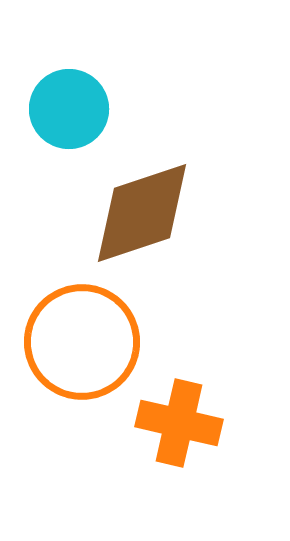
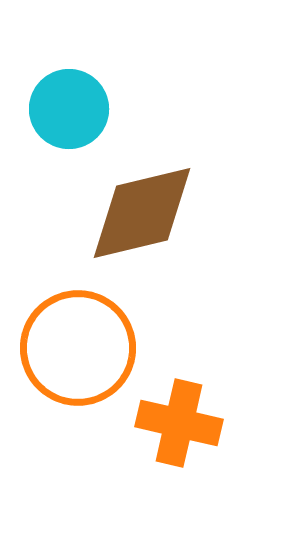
brown diamond: rotated 5 degrees clockwise
orange circle: moved 4 px left, 6 px down
